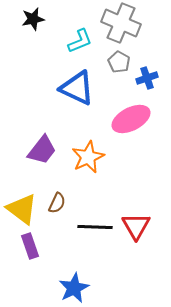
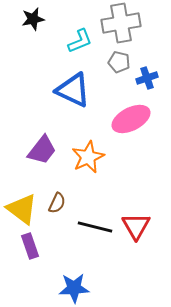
gray cross: rotated 33 degrees counterclockwise
gray pentagon: rotated 15 degrees counterclockwise
blue triangle: moved 4 px left, 2 px down
black line: rotated 12 degrees clockwise
blue star: rotated 24 degrees clockwise
